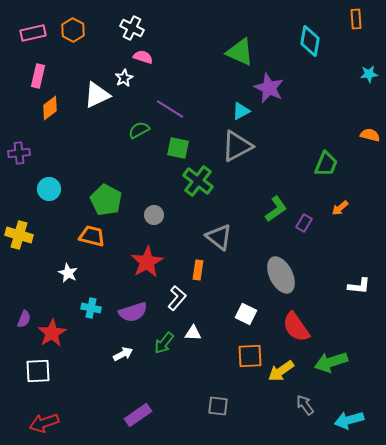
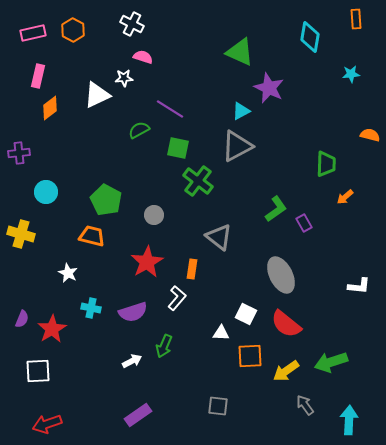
white cross at (132, 28): moved 4 px up
cyan diamond at (310, 41): moved 4 px up
cyan star at (369, 74): moved 18 px left
white star at (124, 78): rotated 24 degrees clockwise
green trapezoid at (326, 164): rotated 20 degrees counterclockwise
cyan circle at (49, 189): moved 3 px left, 3 px down
orange arrow at (340, 208): moved 5 px right, 11 px up
purple rectangle at (304, 223): rotated 60 degrees counterclockwise
yellow cross at (19, 235): moved 2 px right, 1 px up
orange rectangle at (198, 270): moved 6 px left, 1 px up
purple semicircle at (24, 319): moved 2 px left
red semicircle at (296, 327): moved 10 px left, 3 px up; rotated 16 degrees counterclockwise
red star at (52, 333): moved 4 px up
white triangle at (193, 333): moved 28 px right
green arrow at (164, 343): moved 3 px down; rotated 15 degrees counterclockwise
white arrow at (123, 354): moved 9 px right, 7 px down
yellow arrow at (281, 371): moved 5 px right
cyan arrow at (349, 420): rotated 108 degrees clockwise
red arrow at (44, 423): moved 3 px right, 1 px down
